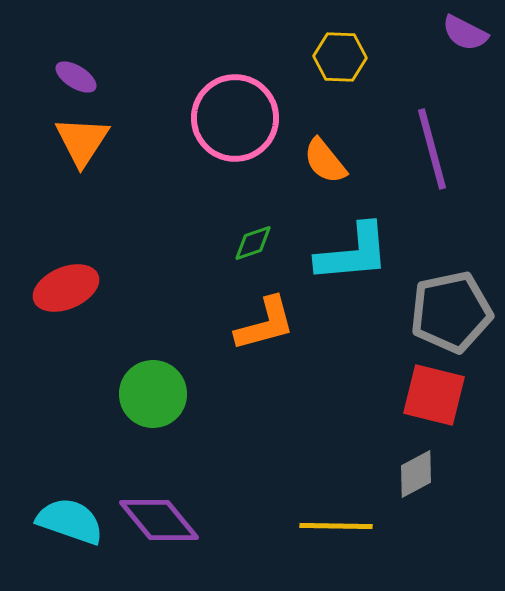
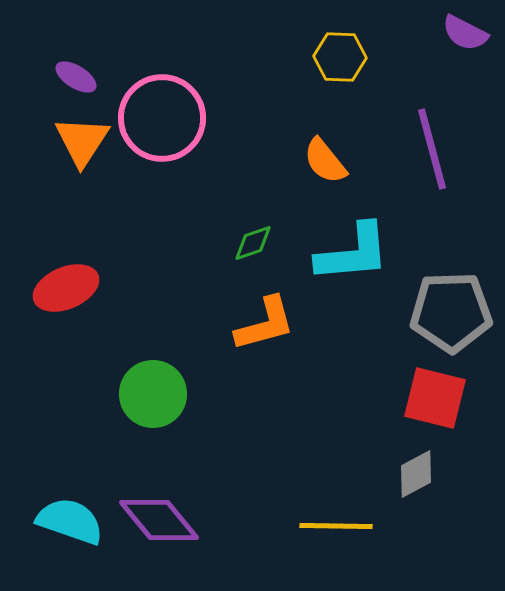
pink circle: moved 73 px left
gray pentagon: rotated 10 degrees clockwise
red square: moved 1 px right, 3 px down
